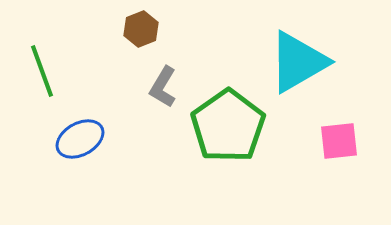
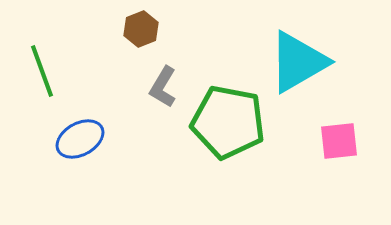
green pentagon: moved 4 px up; rotated 26 degrees counterclockwise
